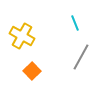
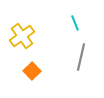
yellow cross: rotated 25 degrees clockwise
gray line: rotated 16 degrees counterclockwise
